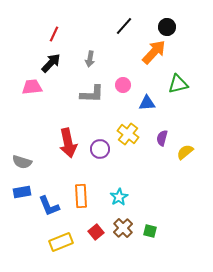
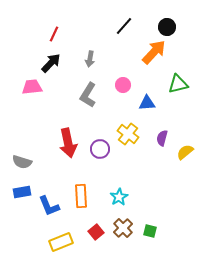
gray L-shape: moved 4 px left, 1 px down; rotated 120 degrees clockwise
